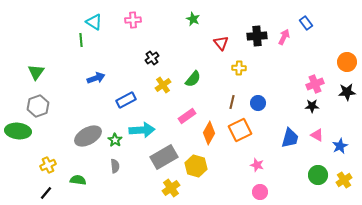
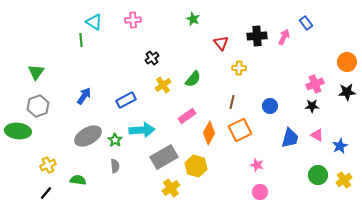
blue arrow at (96, 78): moved 12 px left, 18 px down; rotated 36 degrees counterclockwise
blue circle at (258, 103): moved 12 px right, 3 px down
